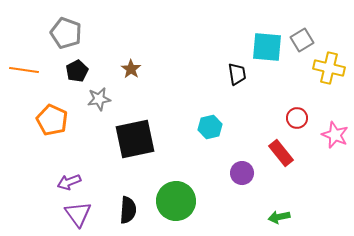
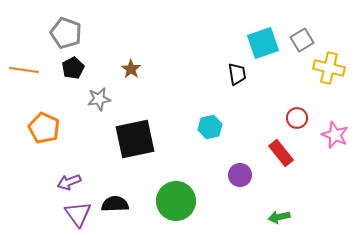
cyan square: moved 4 px left, 4 px up; rotated 24 degrees counterclockwise
black pentagon: moved 4 px left, 3 px up
orange pentagon: moved 8 px left, 8 px down
purple circle: moved 2 px left, 2 px down
black semicircle: moved 13 px left, 6 px up; rotated 96 degrees counterclockwise
